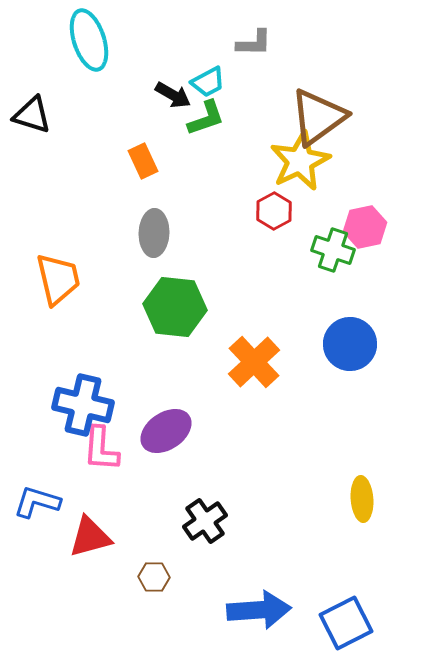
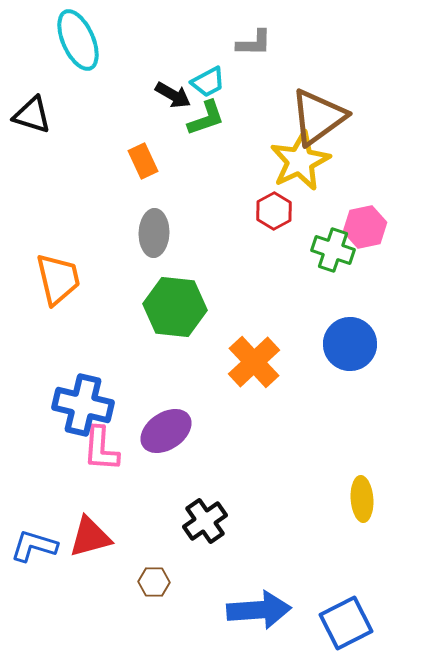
cyan ellipse: moved 11 px left; rotated 6 degrees counterclockwise
blue L-shape: moved 3 px left, 44 px down
brown hexagon: moved 5 px down
